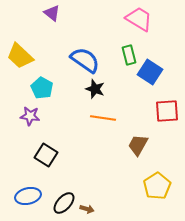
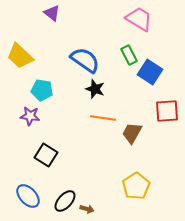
green rectangle: rotated 12 degrees counterclockwise
cyan pentagon: moved 2 px down; rotated 20 degrees counterclockwise
brown trapezoid: moved 6 px left, 12 px up
yellow pentagon: moved 21 px left
blue ellipse: rotated 60 degrees clockwise
black ellipse: moved 1 px right, 2 px up
